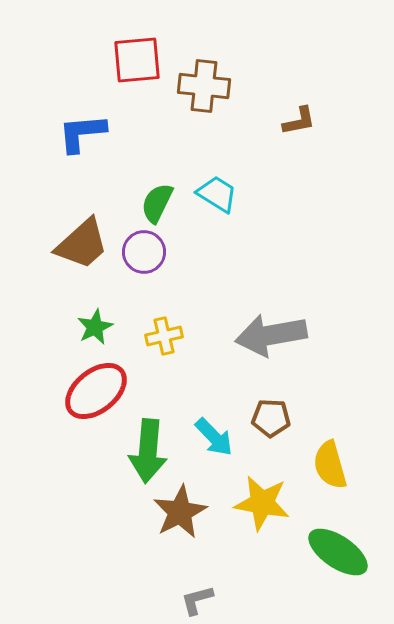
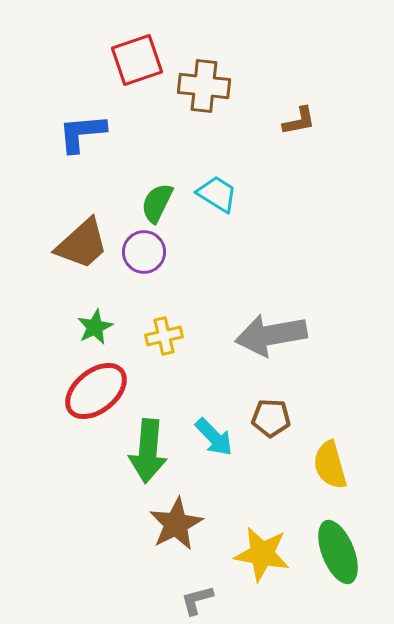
red square: rotated 14 degrees counterclockwise
yellow star: moved 51 px down
brown star: moved 4 px left, 12 px down
green ellipse: rotated 34 degrees clockwise
